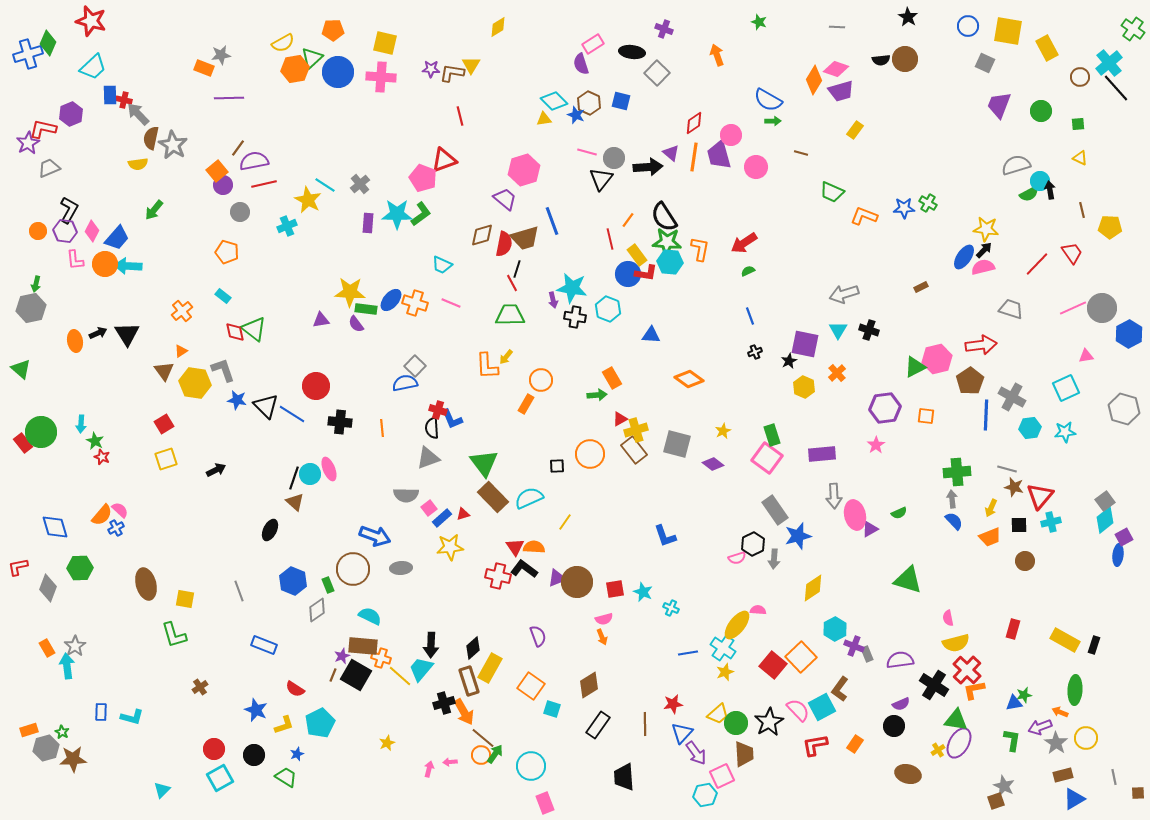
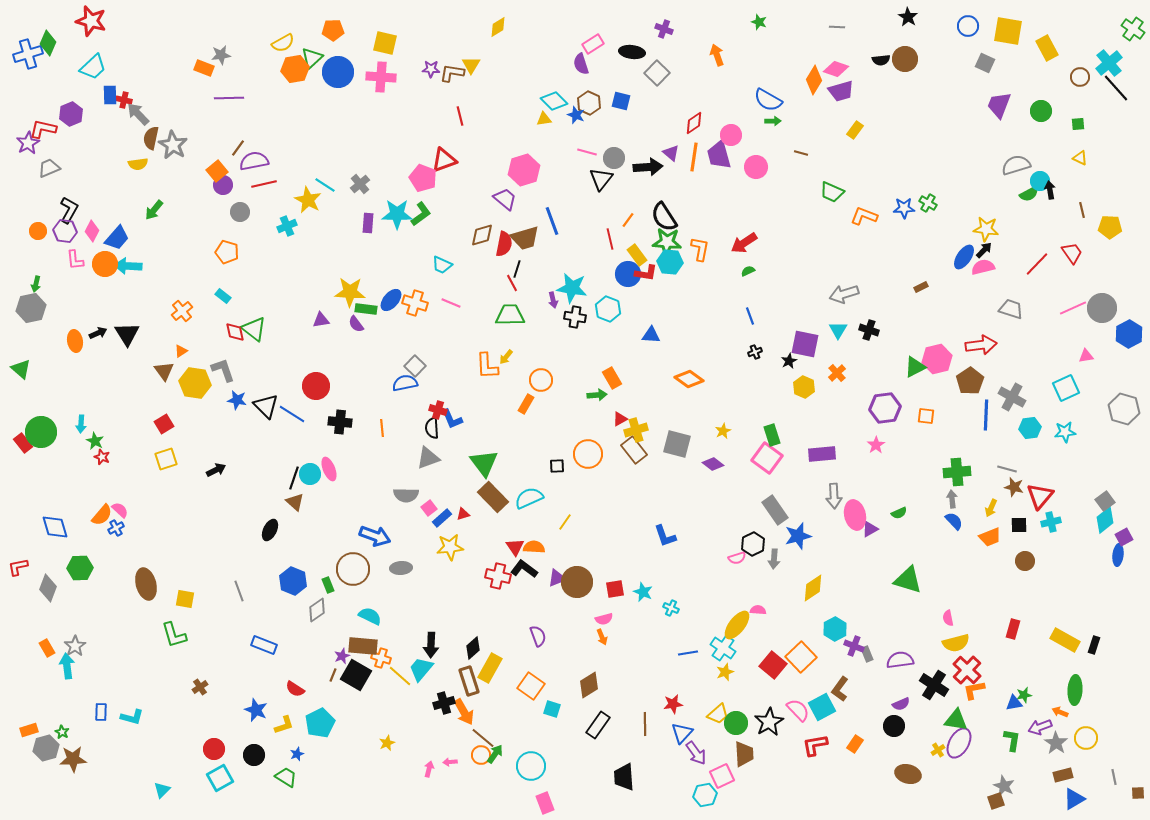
orange circle at (590, 454): moved 2 px left
